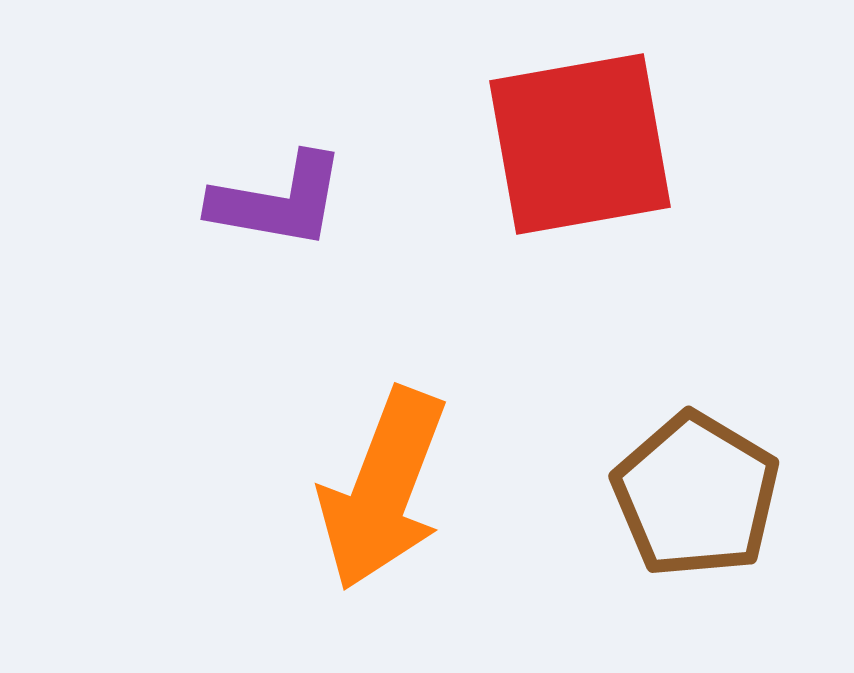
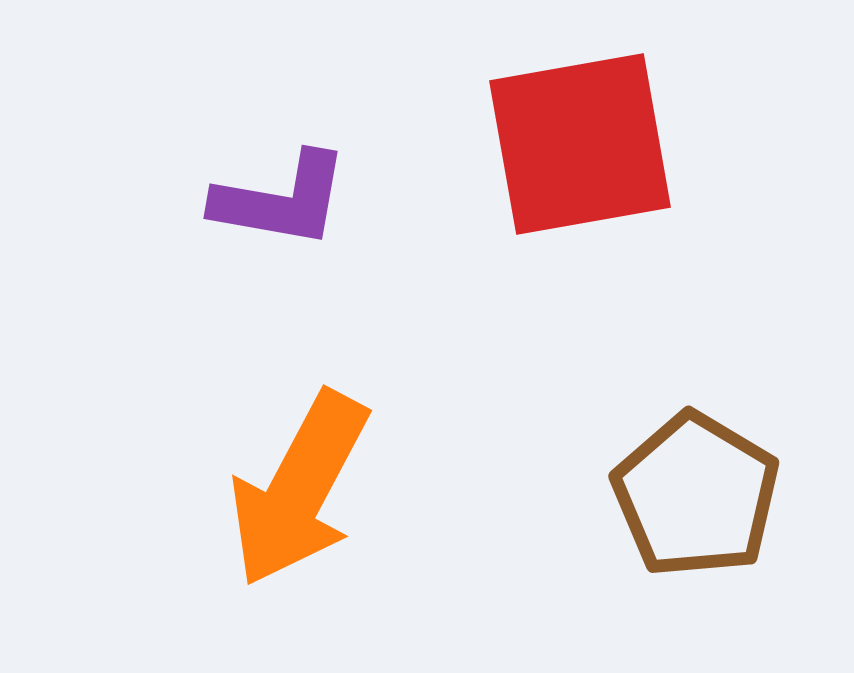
purple L-shape: moved 3 px right, 1 px up
orange arrow: moved 84 px left; rotated 7 degrees clockwise
